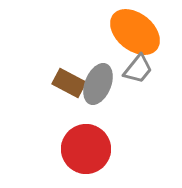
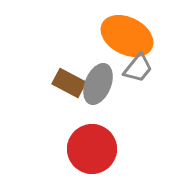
orange ellipse: moved 8 px left, 4 px down; rotated 12 degrees counterclockwise
gray trapezoid: moved 1 px up
red circle: moved 6 px right
